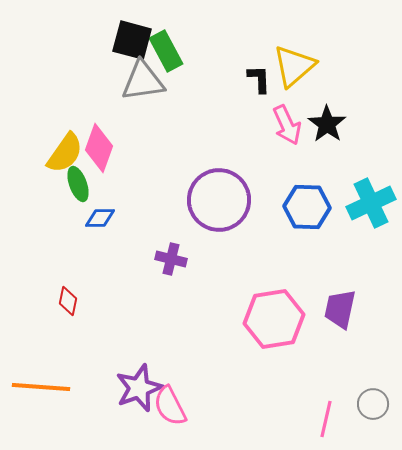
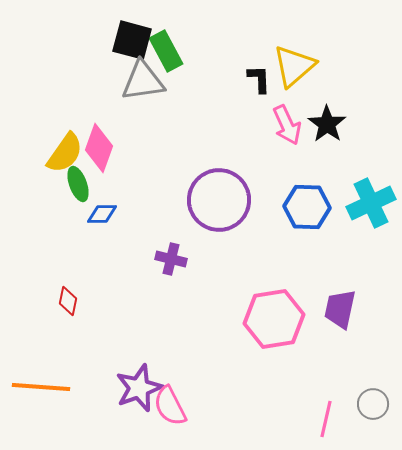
blue diamond: moved 2 px right, 4 px up
